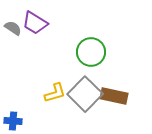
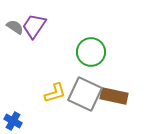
purple trapezoid: moved 1 px left, 3 px down; rotated 92 degrees clockwise
gray semicircle: moved 2 px right, 1 px up
gray square: rotated 20 degrees counterclockwise
blue cross: rotated 24 degrees clockwise
